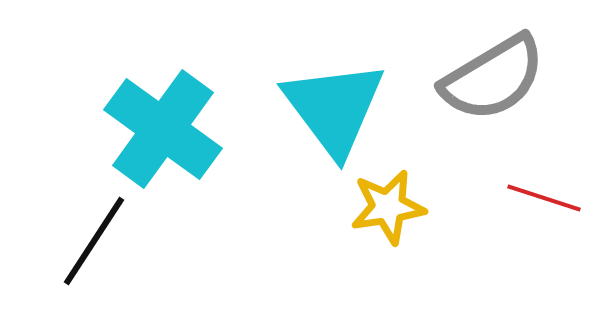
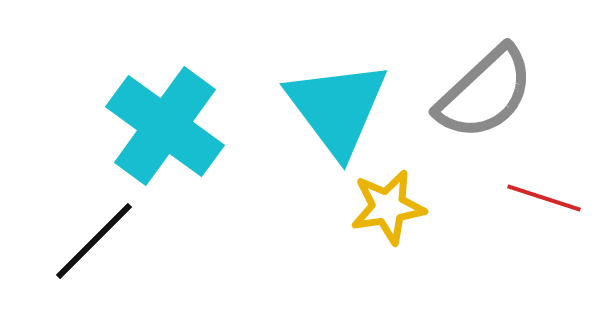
gray semicircle: moved 8 px left, 15 px down; rotated 12 degrees counterclockwise
cyan triangle: moved 3 px right
cyan cross: moved 2 px right, 3 px up
black line: rotated 12 degrees clockwise
